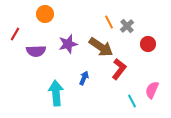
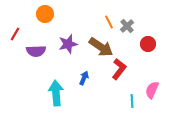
cyan line: rotated 24 degrees clockwise
